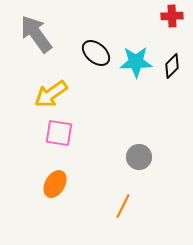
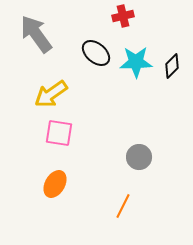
red cross: moved 49 px left; rotated 10 degrees counterclockwise
